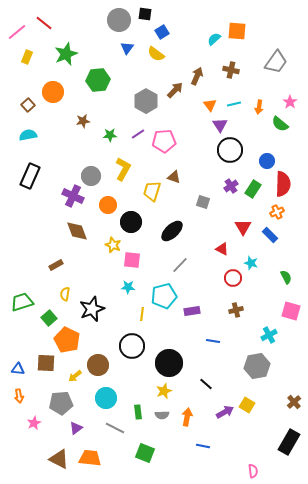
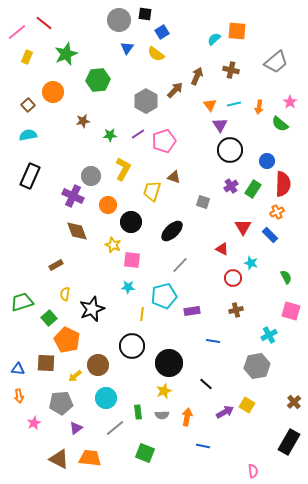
gray trapezoid at (276, 62): rotated 15 degrees clockwise
pink pentagon at (164, 141): rotated 15 degrees counterclockwise
gray line at (115, 428): rotated 66 degrees counterclockwise
